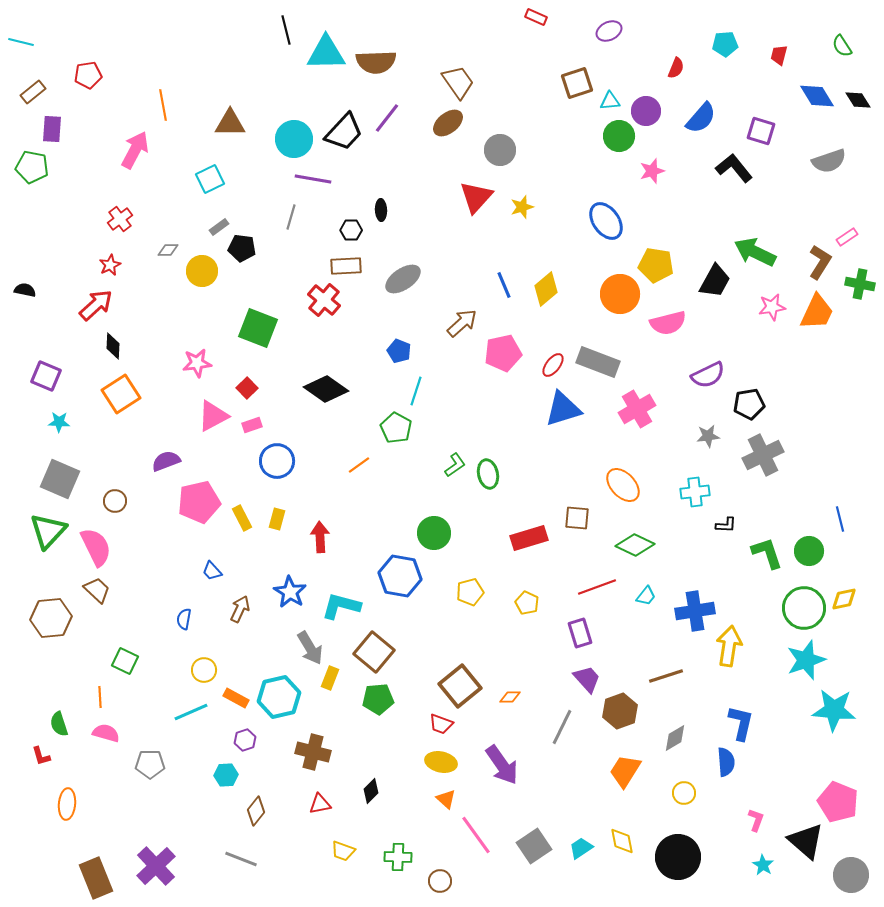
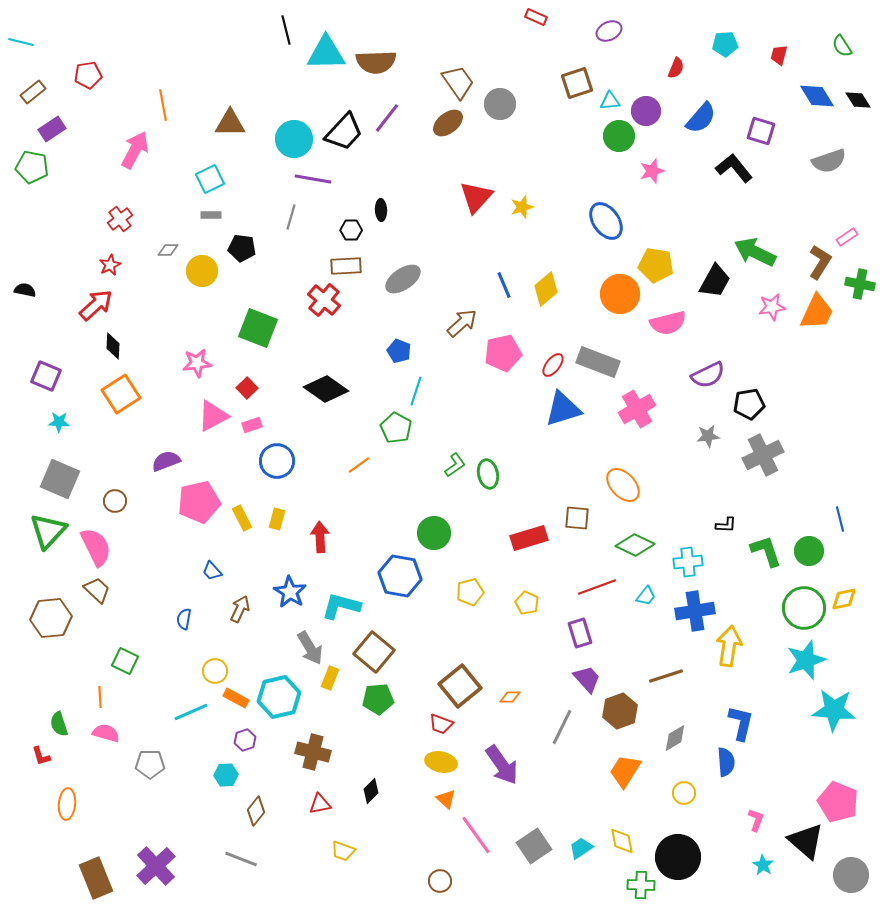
purple rectangle at (52, 129): rotated 52 degrees clockwise
gray circle at (500, 150): moved 46 px up
gray rectangle at (219, 227): moved 8 px left, 12 px up; rotated 36 degrees clockwise
cyan cross at (695, 492): moved 7 px left, 70 px down
green L-shape at (767, 553): moved 1 px left, 2 px up
yellow circle at (204, 670): moved 11 px right, 1 px down
green cross at (398, 857): moved 243 px right, 28 px down
